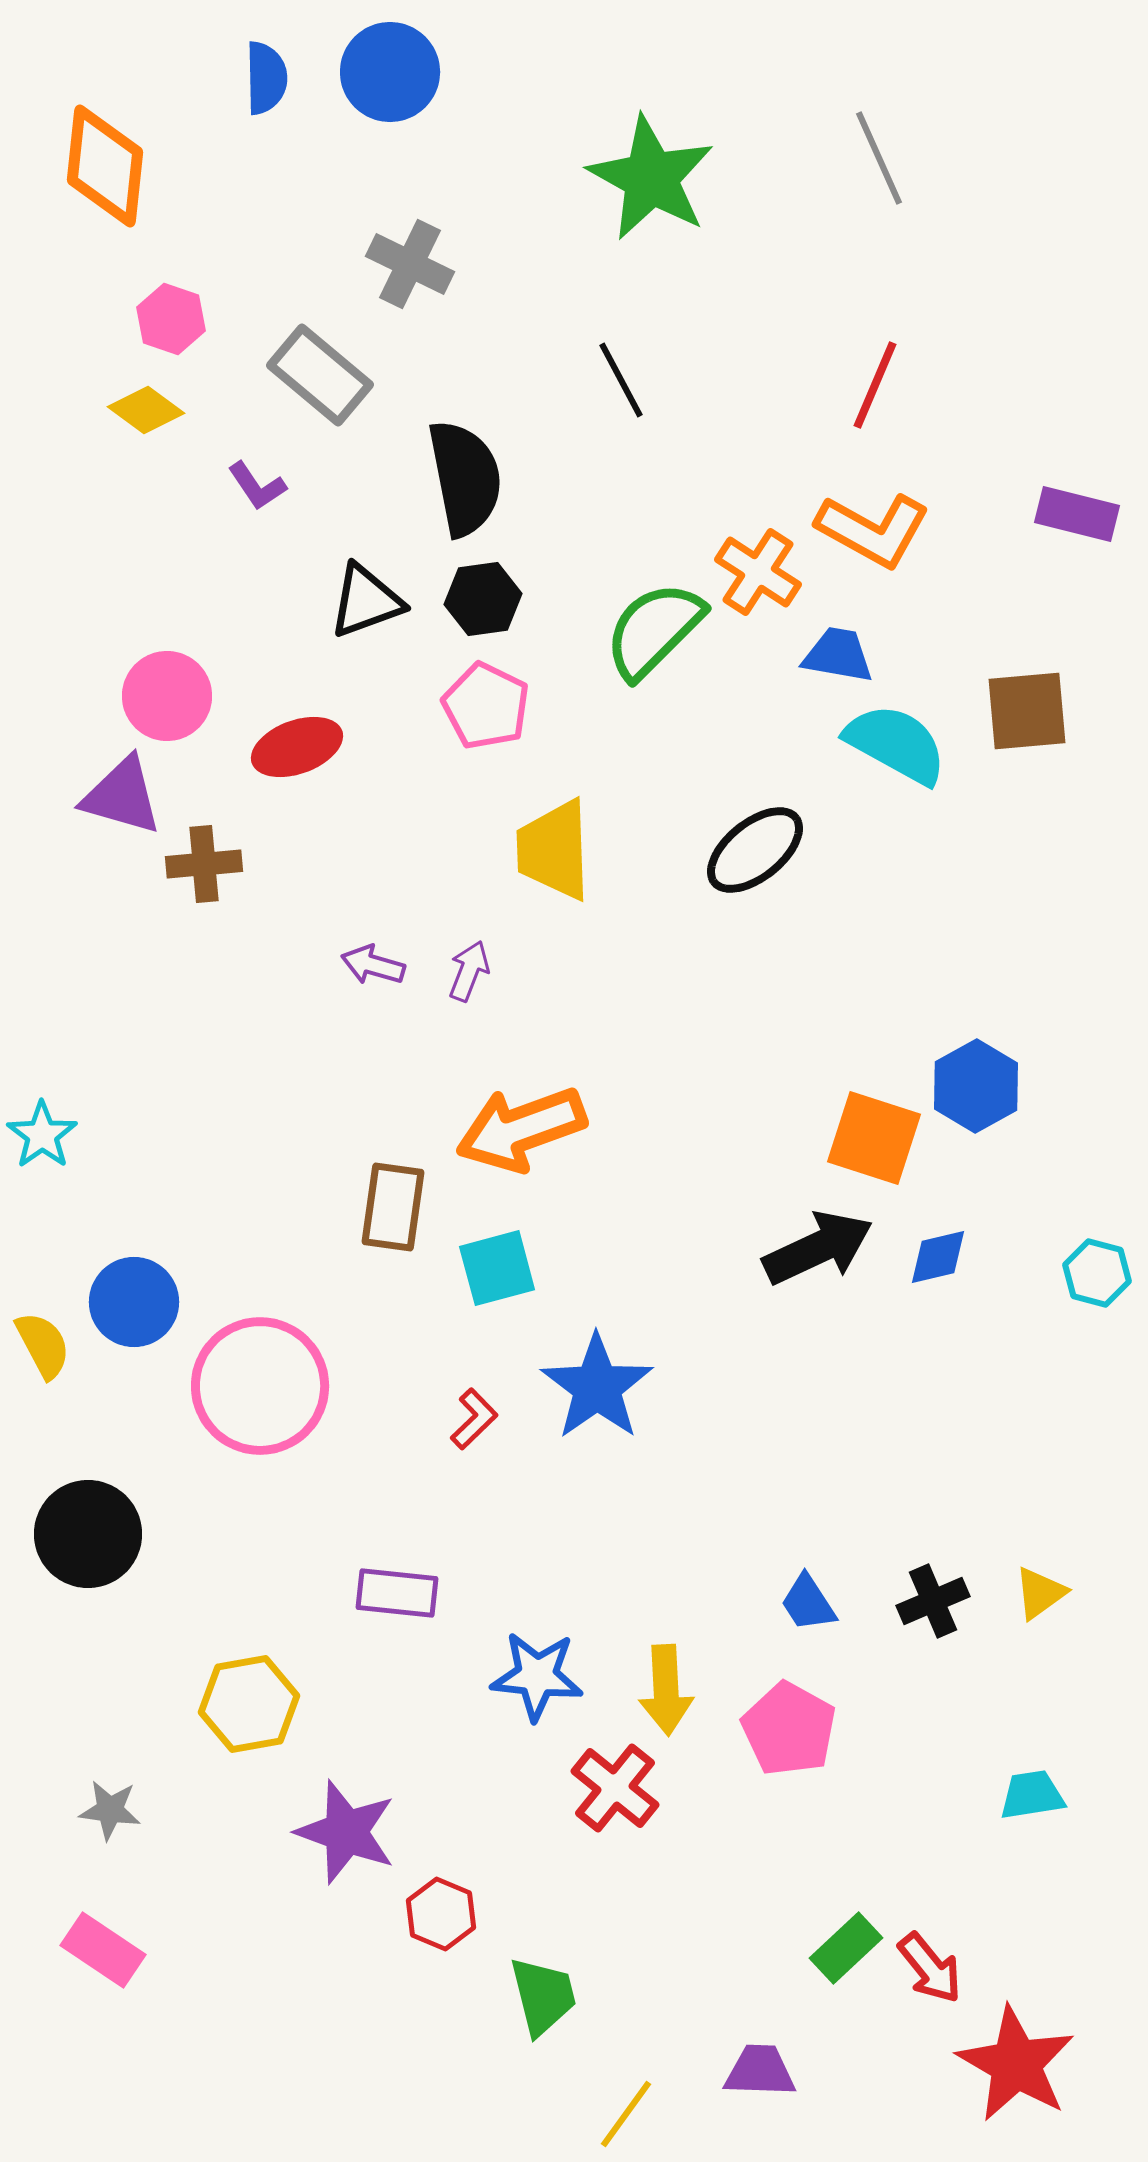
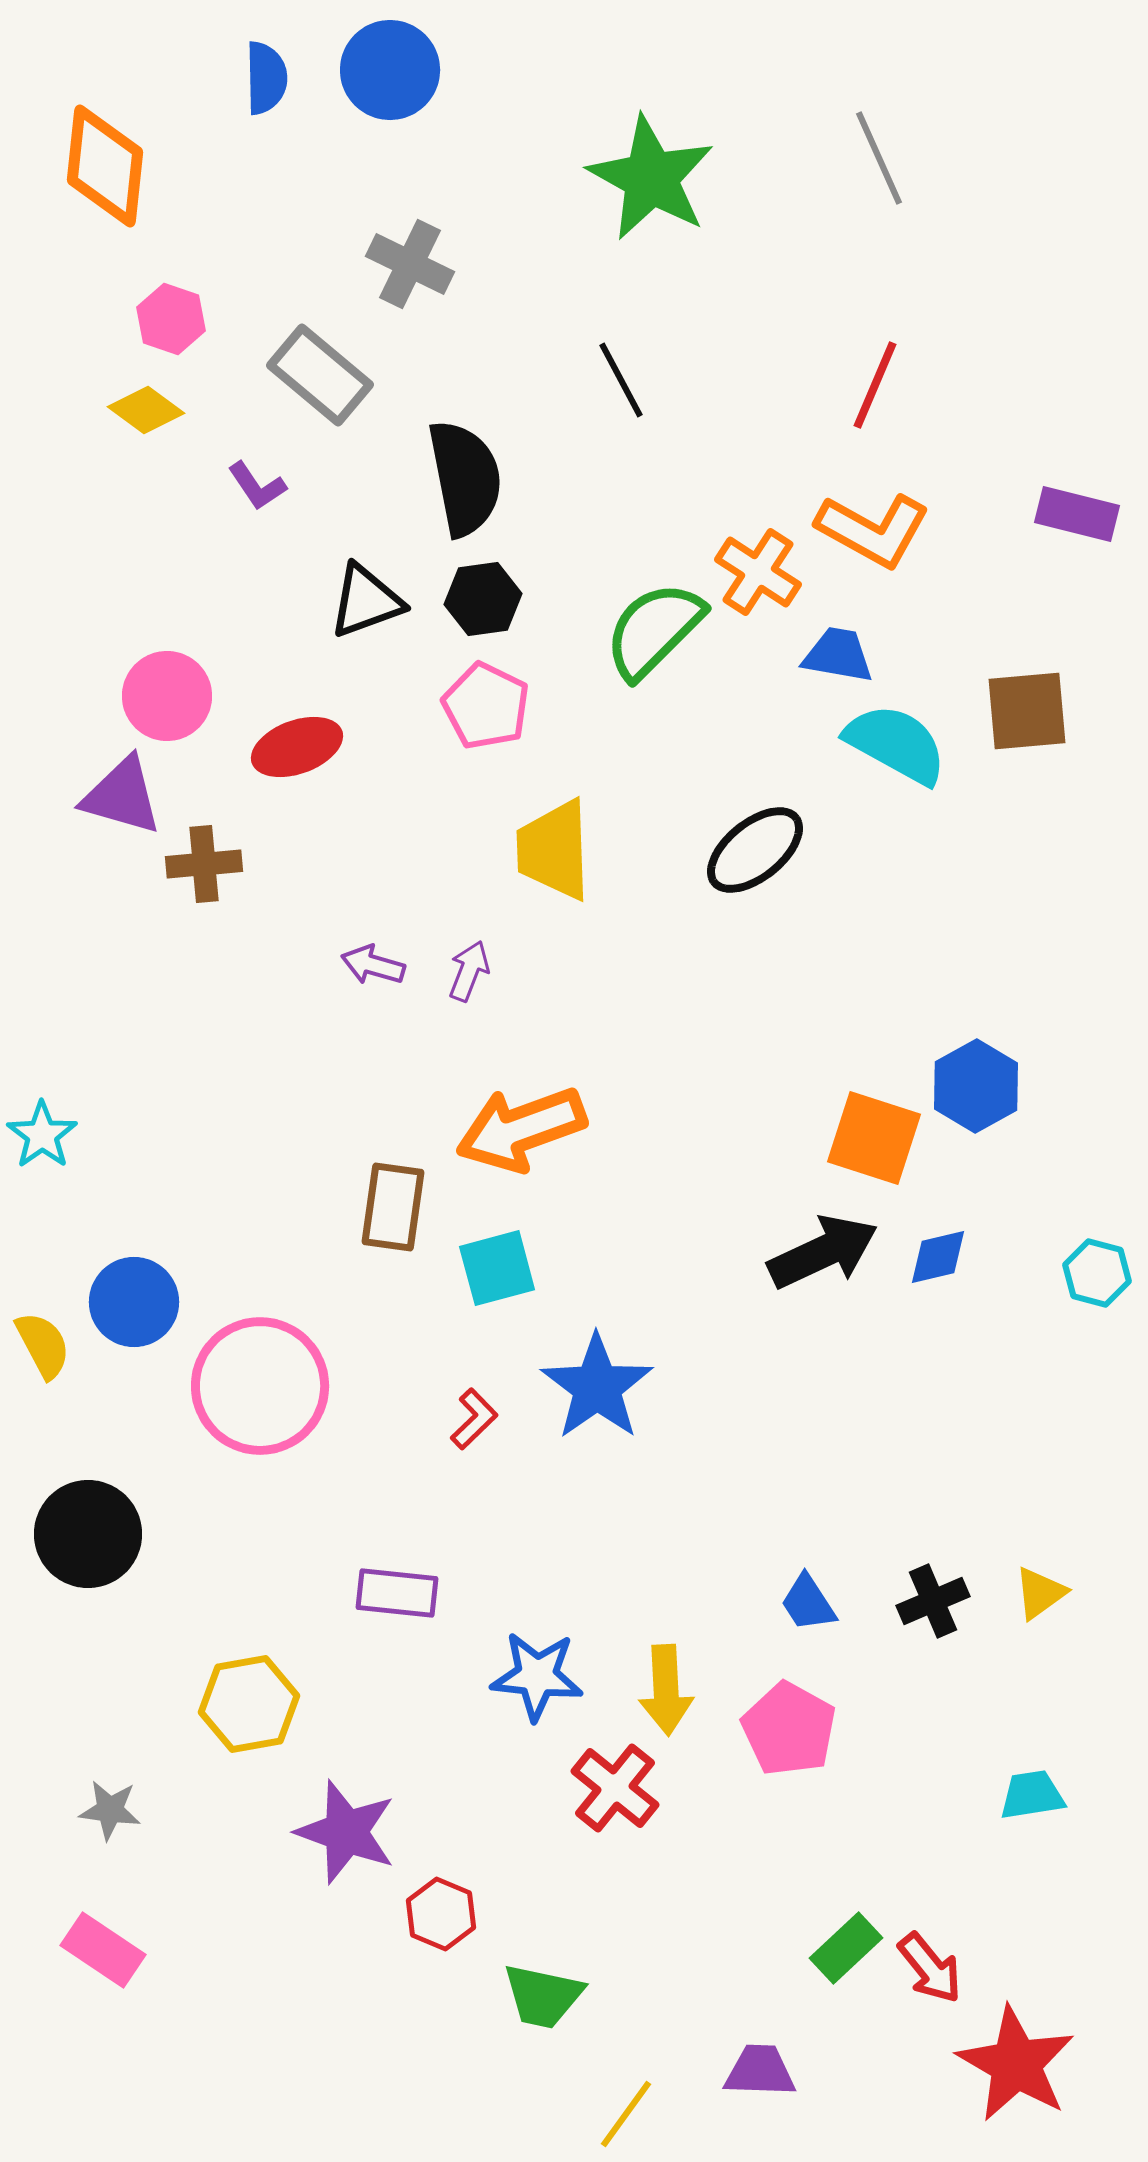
blue circle at (390, 72): moved 2 px up
black arrow at (818, 1248): moved 5 px right, 4 px down
green trapezoid at (543, 1996): rotated 116 degrees clockwise
